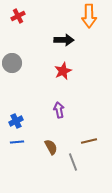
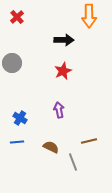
red cross: moved 1 px left, 1 px down; rotated 16 degrees counterclockwise
blue cross: moved 4 px right, 3 px up; rotated 32 degrees counterclockwise
brown semicircle: rotated 35 degrees counterclockwise
